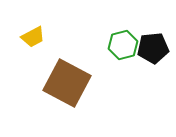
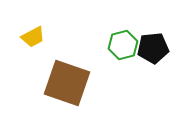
brown square: rotated 9 degrees counterclockwise
